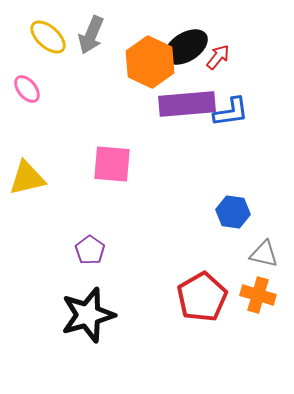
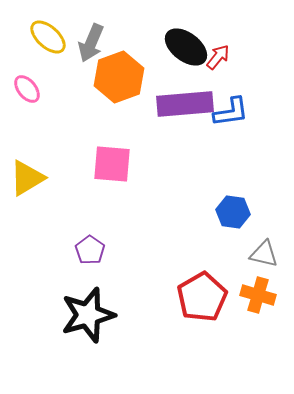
gray arrow: moved 8 px down
black ellipse: rotated 69 degrees clockwise
orange hexagon: moved 31 px left, 15 px down; rotated 15 degrees clockwise
purple rectangle: moved 2 px left
yellow triangle: rotated 18 degrees counterclockwise
